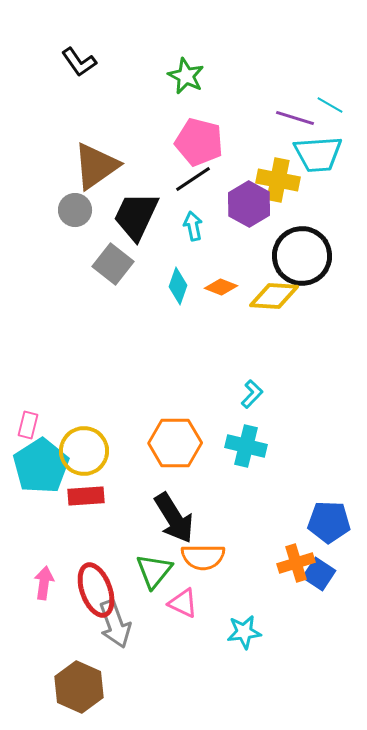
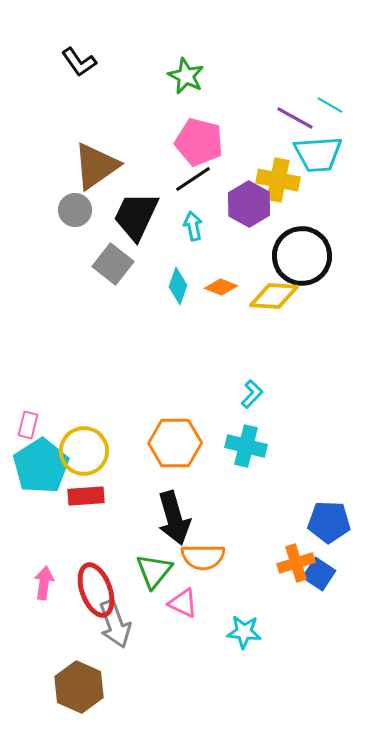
purple line: rotated 12 degrees clockwise
black arrow: rotated 16 degrees clockwise
cyan star: rotated 12 degrees clockwise
